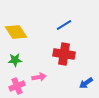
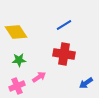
green star: moved 4 px right
pink arrow: rotated 24 degrees counterclockwise
